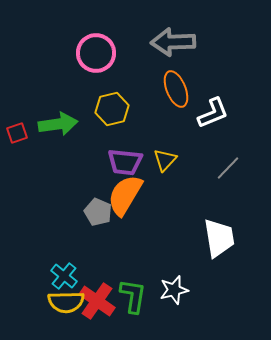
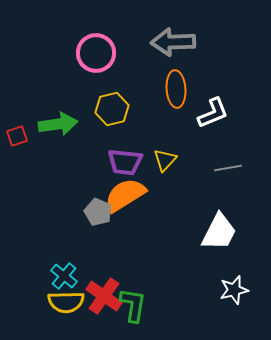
orange ellipse: rotated 18 degrees clockwise
red square: moved 3 px down
gray line: rotated 36 degrees clockwise
orange semicircle: rotated 27 degrees clockwise
white trapezoid: moved 6 px up; rotated 36 degrees clockwise
white star: moved 60 px right
green L-shape: moved 9 px down
red cross: moved 7 px right, 5 px up
